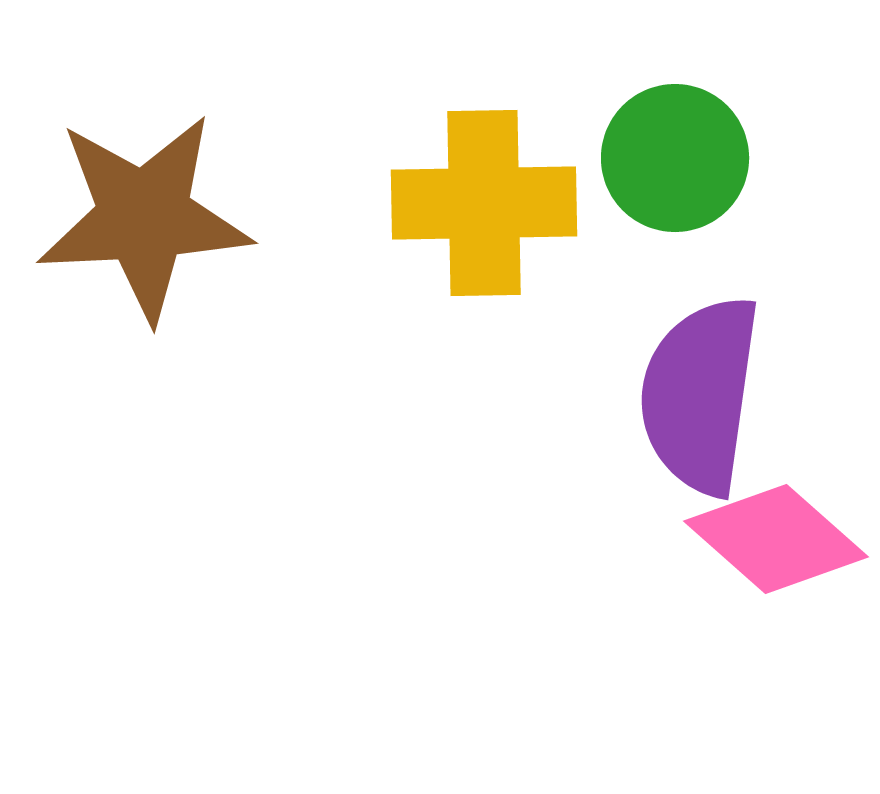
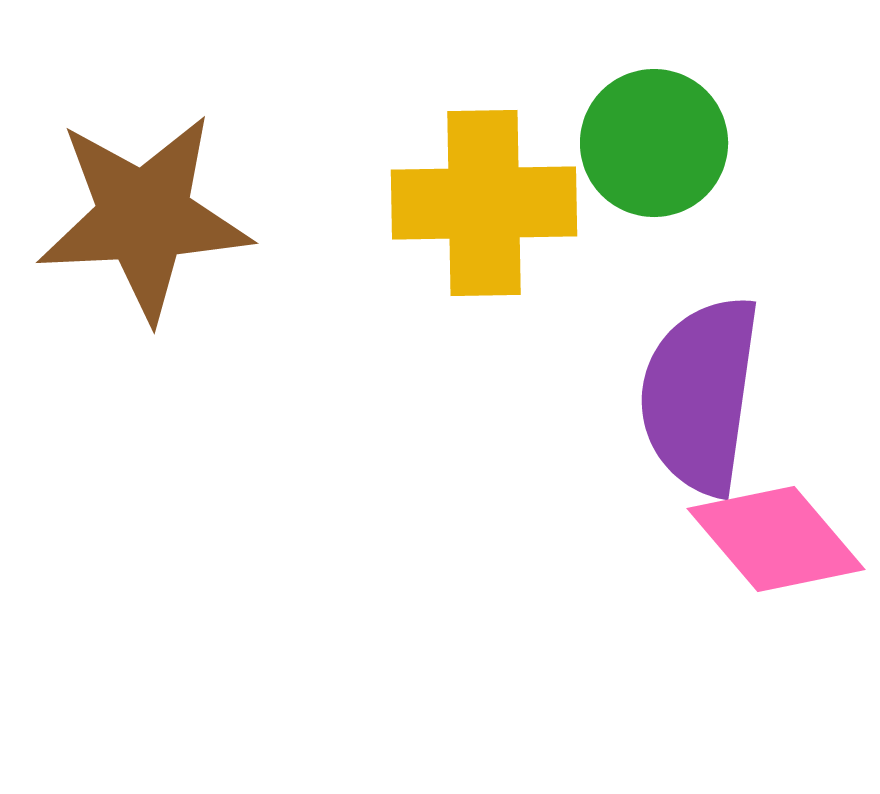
green circle: moved 21 px left, 15 px up
pink diamond: rotated 8 degrees clockwise
